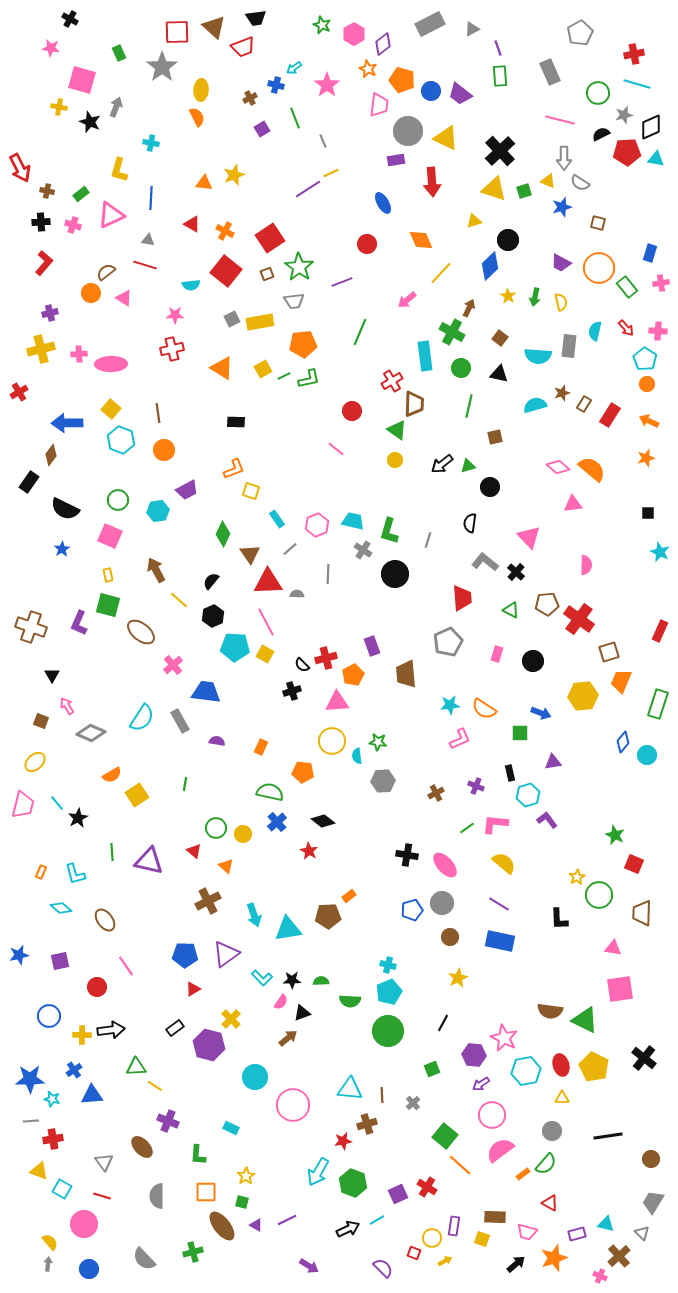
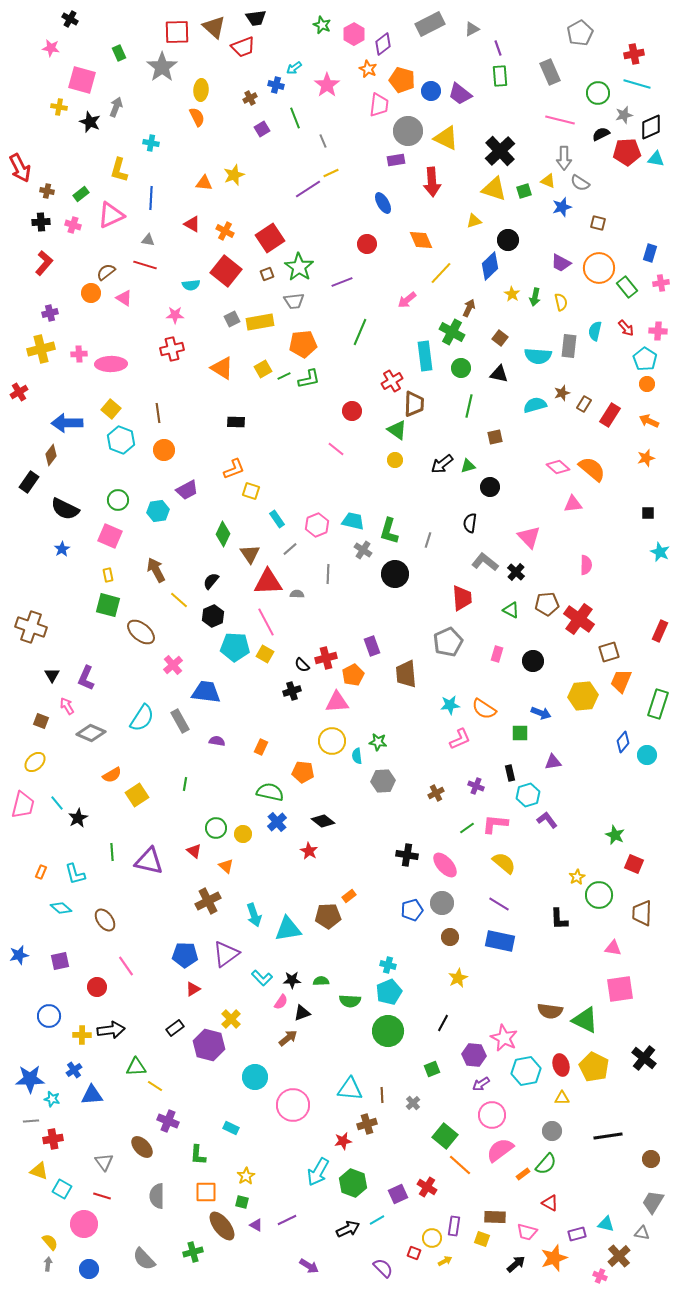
yellow star at (508, 296): moved 4 px right, 2 px up
purple L-shape at (79, 623): moved 7 px right, 55 px down
gray triangle at (642, 1233): rotated 35 degrees counterclockwise
